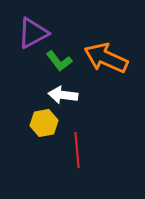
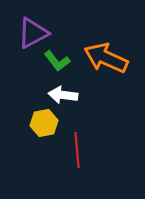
green L-shape: moved 2 px left
